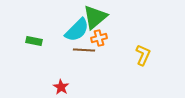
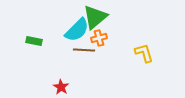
yellow L-shape: moved 1 px right, 2 px up; rotated 40 degrees counterclockwise
